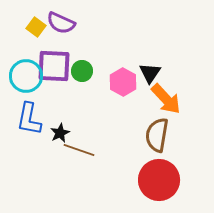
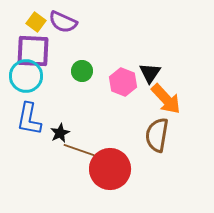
purple semicircle: moved 2 px right, 1 px up
yellow square: moved 5 px up
purple square: moved 21 px left, 15 px up
pink hexagon: rotated 8 degrees counterclockwise
red circle: moved 49 px left, 11 px up
